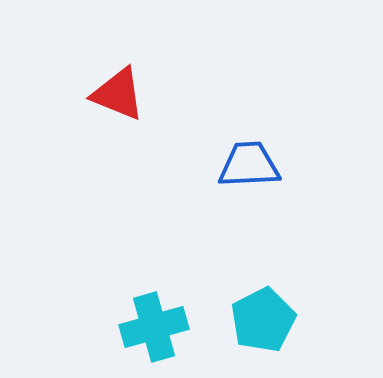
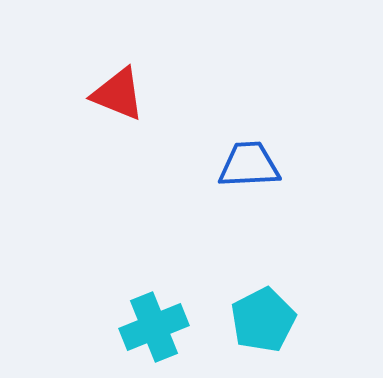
cyan cross: rotated 6 degrees counterclockwise
